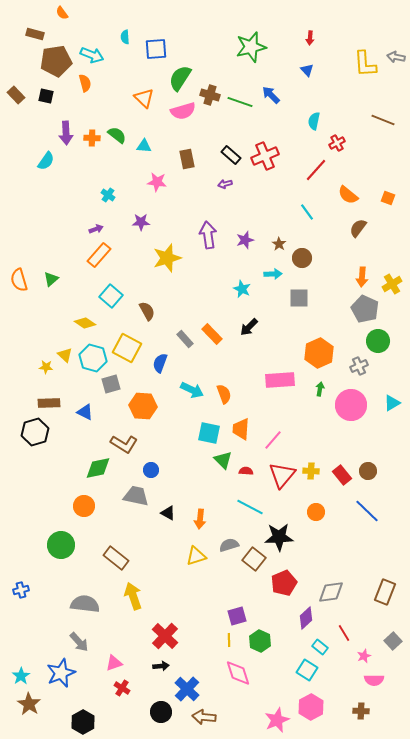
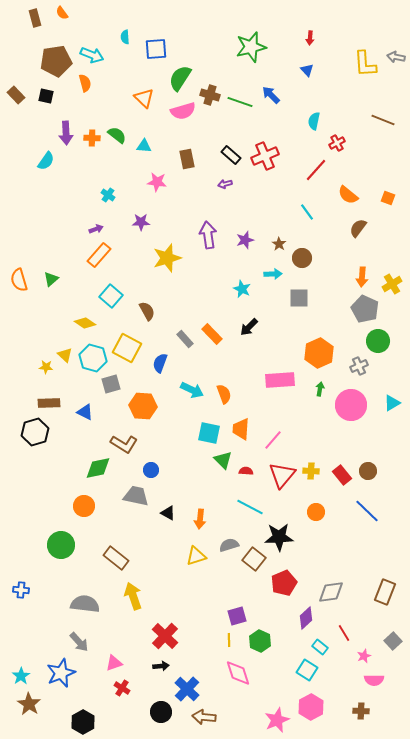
brown rectangle at (35, 34): moved 16 px up; rotated 60 degrees clockwise
blue cross at (21, 590): rotated 21 degrees clockwise
